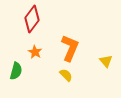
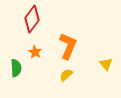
orange L-shape: moved 2 px left, 2 px up
yellow triangle: moved 3 px down
green semicircle: moved 3 px up; rotated 18 degrees counterclockwise
yellow semicircle: rotated 88 degrees counterclockwise
